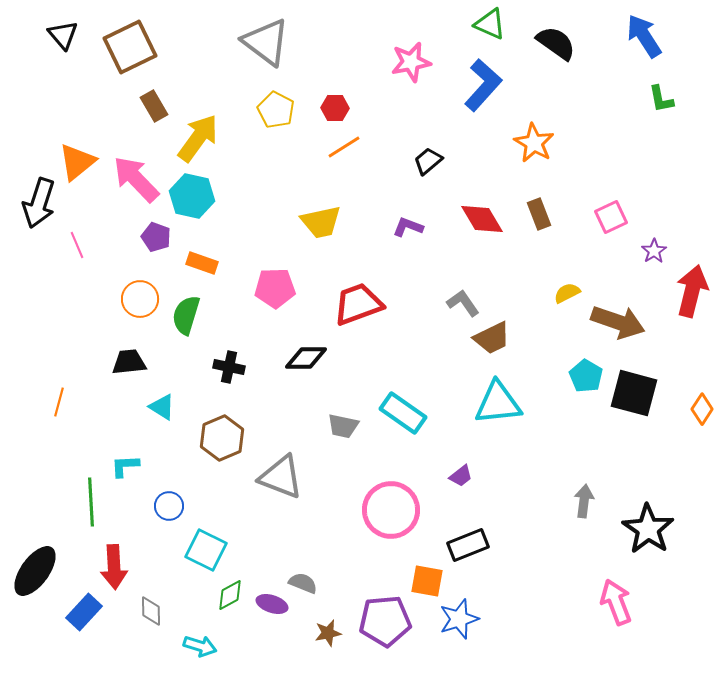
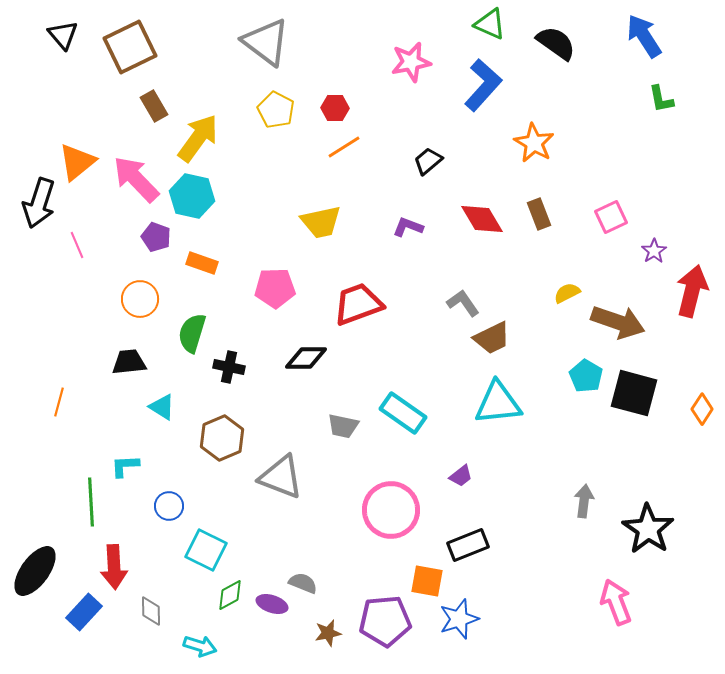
green semicircle at (186, 315): moved 6 px right, 18 px down
